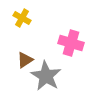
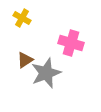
gray star: moved 3 px up; rotated 20 degrees clockwise
